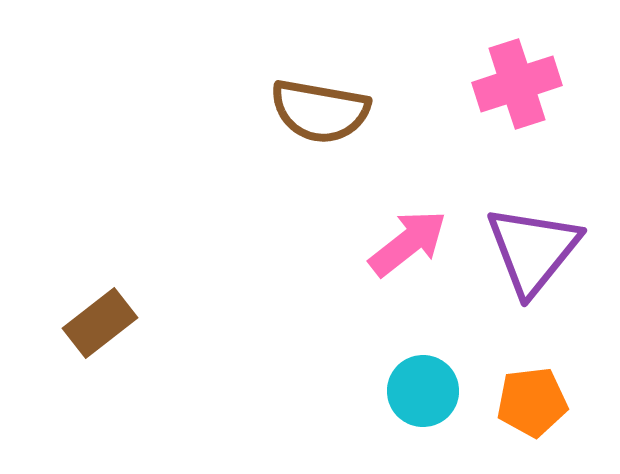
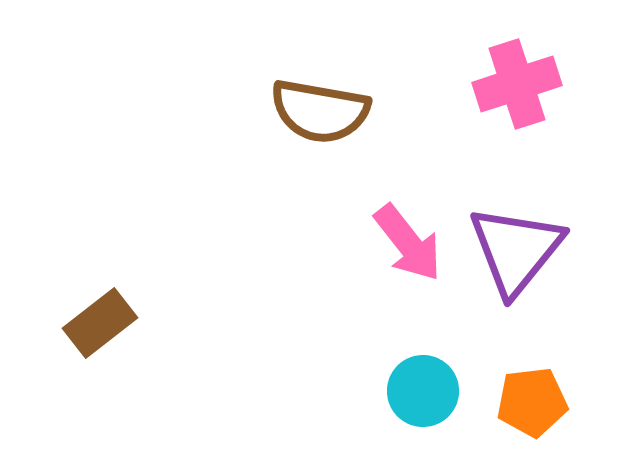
pink arrow: rotated 90 degrees clockwise
purple triangle: moved 17 px left
